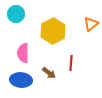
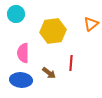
yellow hexagon: rotated 20 degrees clockwise
